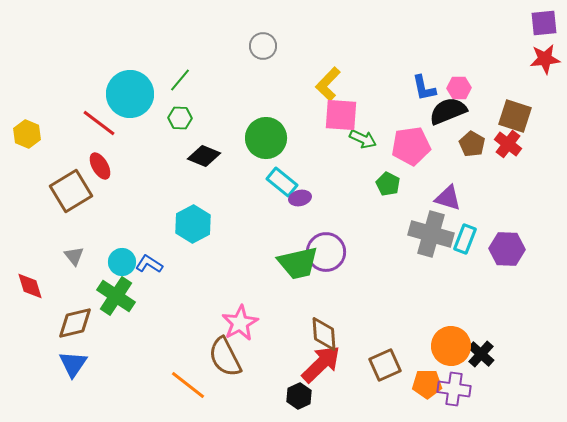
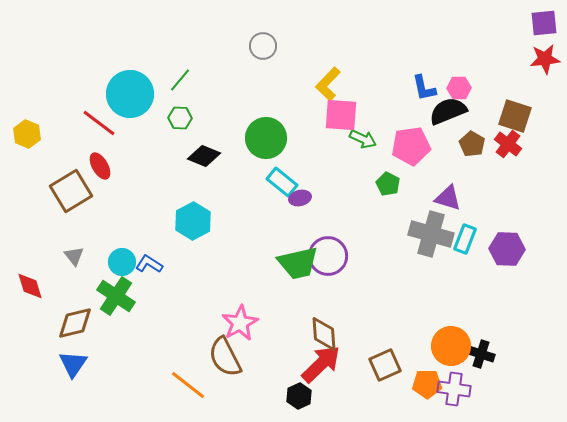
cyan hexagon at (193, 224): moved 3 px up
purple circle at (326, 252): moved 2 px right, 4 px down
black cross at (481, 354): rotated 24 degrees counterclockwise
